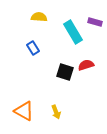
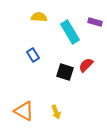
cyan rectangle: moved 3 px left
blue rectangle: moved 7 px down
red semicircle: rotated 28 degrees counterclockwise
